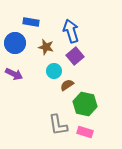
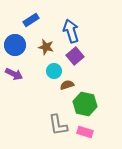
blue rectangle: moved 2 px up; rotated 42 degrees counterclockwise
blue circle: moved 2 px down
brown semicircle: rotated 16 degrees clockwise
